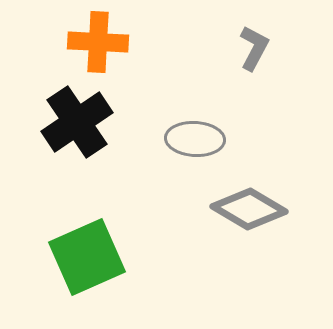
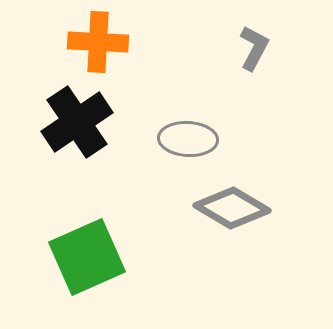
gray ellipse: moved 7 px left
gray diamond: moved 17 px left, 1 px up
